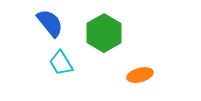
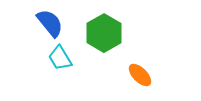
cyan trapezoid: moved 1 px left, 5 px up
orange ellipse: rotated 60 degrees clockwise
